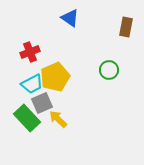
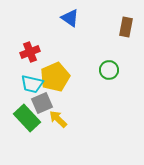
cyan trapezoid: rotated 40 degrees clockwise
